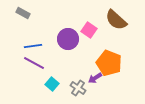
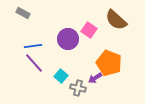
purple line: rotated 20 degrees clockwise
cyan square: moved 9 px right, 8 px up
gray cross: rotated 21 degrees counterclockwise
